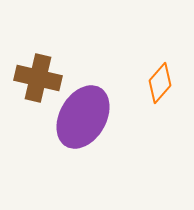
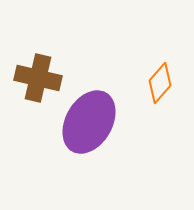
purple ellipse: moved 6 px right, 5 px down
